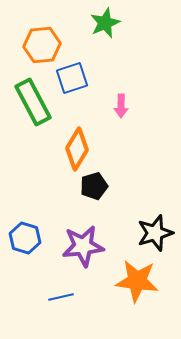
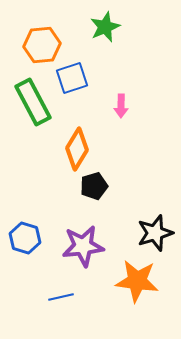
green star: moved 4 px down
